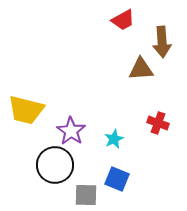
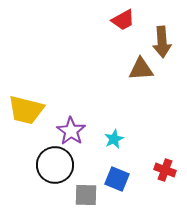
red cross: moved 7 px right, 47 px down
